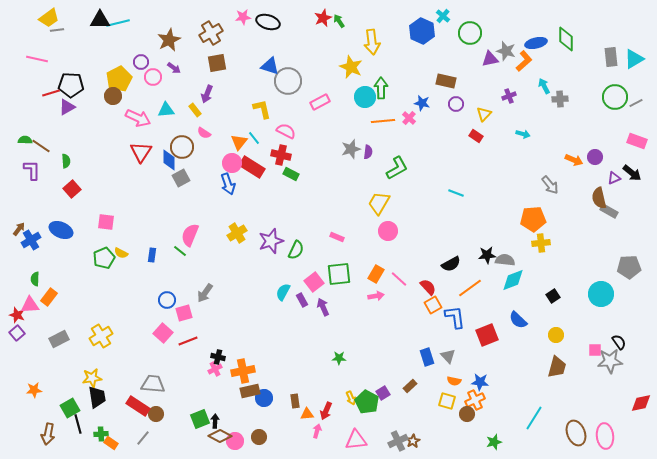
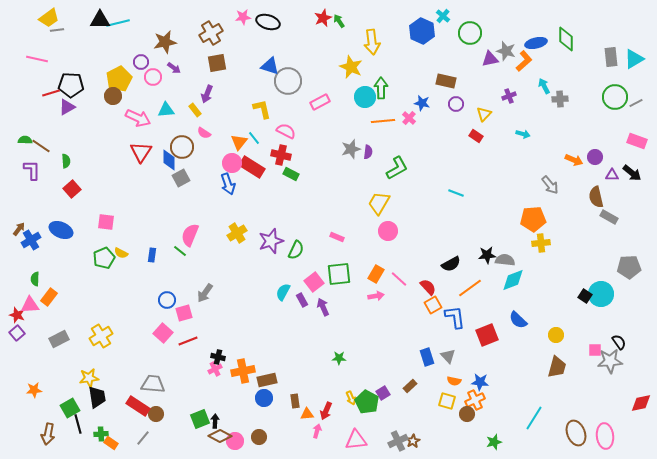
brown star at (169, 40): moved 4 px left, 2 px down; rotated 15 degrees clockwise
purple triangle at (614, 178): moved 2 px left, 3 px up; rotated 24 degrees clockwise
brown semicircle at (599, 198): moved 3 px left, 1 px up
gray rectangle at (609, 211): moved 6 px down
black square at (553, 296): moved 32 px right; rotated 24 degrees counterclockwise
yellow star at (92, 378): moved 3 px left
brown rectangle at (250, 391): moved 17 px right, 11 px up
